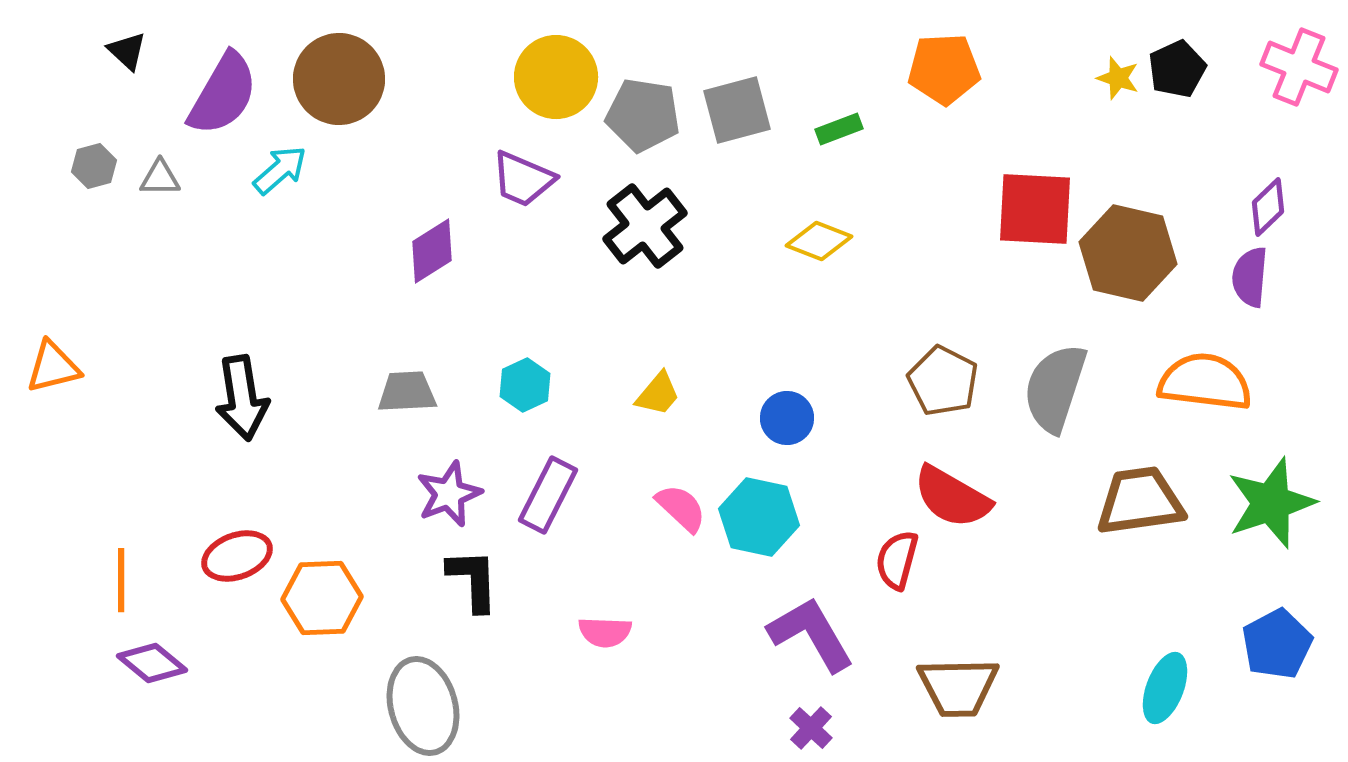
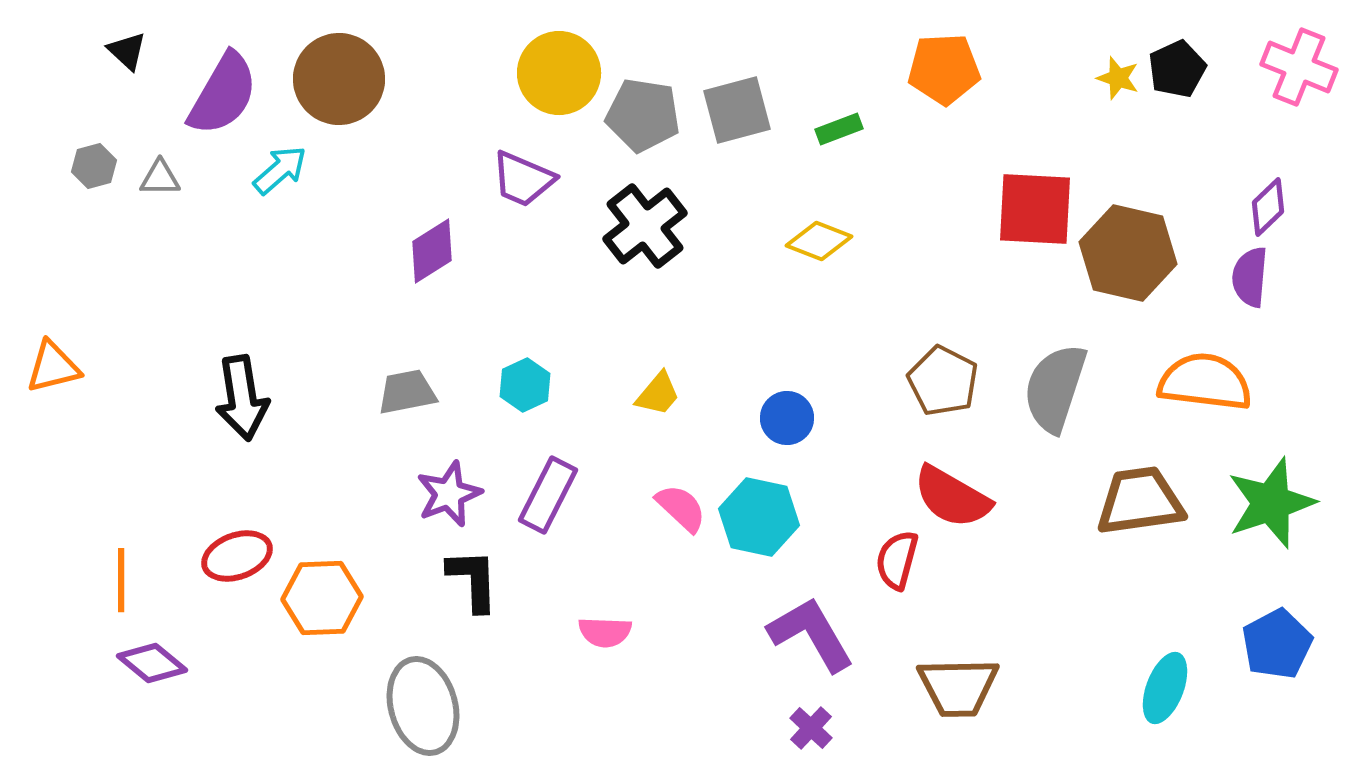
yellow circle at (556, 77): moved 3 px right, 4 px up
gray trapezoid at (407, 392): rotated 8 degrees counterclockwise
